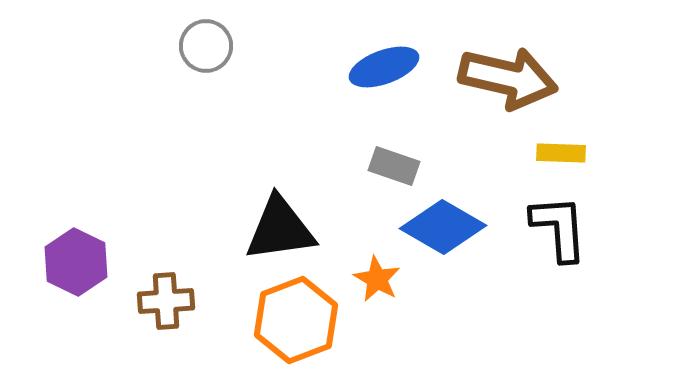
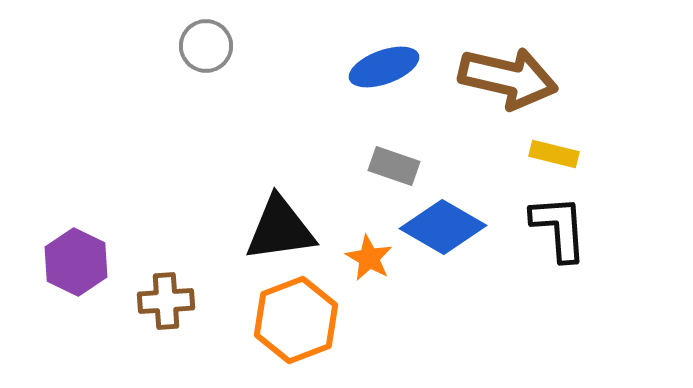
yellow rectangle: moved 7 px left, 1 px down; rotated 12 degrees clockwise
orange star: moved 8 px left, 21 px up
